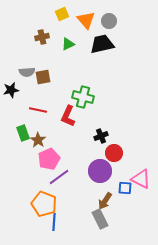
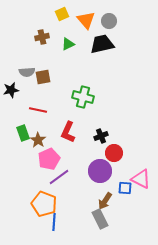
red L-shape: moved 16 px down
